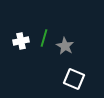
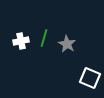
gray star: moved 2 px right, 2 px up
white square: moved 16 px right, 1 px up
